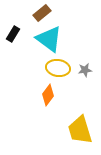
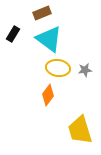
brown rectangle: rotated 18 degrees clockwise
